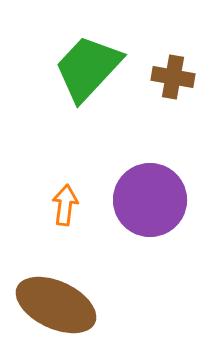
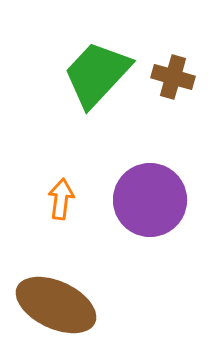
green trapezoid: moved 9 px right, 6 px down
brown cross: rotated 6 degrees clockwise
orange arrow: moved 4 px left, 6 px up
